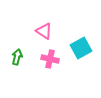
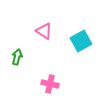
cyan square: moved 7 px up
pink cross: moved 25 px down
